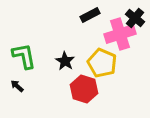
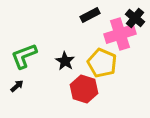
green L-shape: rotated 100 degrees counterclockwise
black arrow: rotated 96 degrees clockwise
